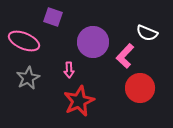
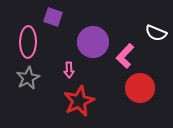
white semicircle: moved 9 px right
pink ellipse: moved 4 px right, 1 px down; rotated 68 degrees clockwise
